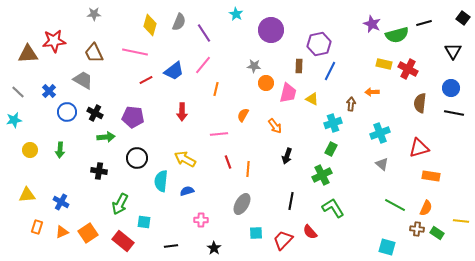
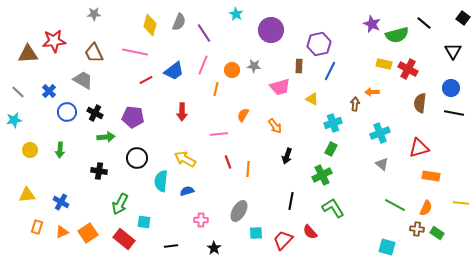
black line at (424, 23): rotated 56 degrees clockwise
pink line at (203, 65): rotated 18 degrees counterclockwise
orange circle at (266, 83): moved 34 px left, 13 px up
pink trapezoid at (288, 93): moved 8 px left, 6 px up; rotated 60 degrees clockwise
brown arrow at (351, 104): moved 4 px right
gray ellipse at (242, 204): moved 3 px left, 7 px down
yellow line at (461, 221): moved 18 px up
red rectangle at (123, 241): moved 1 px right, 2 px up
